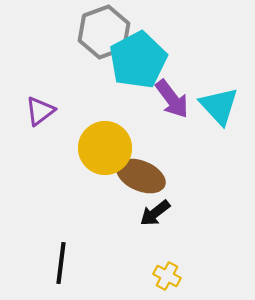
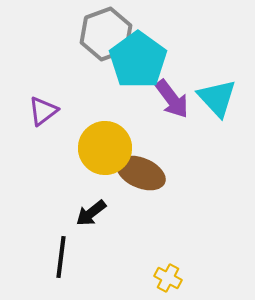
gray hexagon: moved 2 px right, 2 px down
cyan pentagon: rotated 8 degrees counterclockwise
cyan triangle: moved 2 px left, 8 px up
purple triangle: moved 3 px right
brown ellipse: moved 3 px up
black arrow: moved 64 px left
black line: moved 6 px up
yellow cross: moved 1 px right, 2 px down
